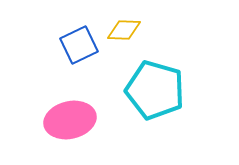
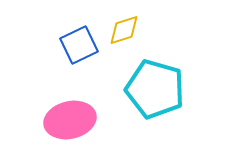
yellow diamond: rotated 20 degrees counterclockwise
cyan pentagon: moved 1 px up
